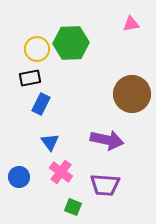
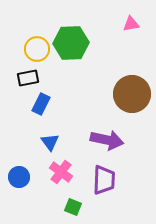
black rectangle: moved 2 px left
purple trapezoid: moved 1 px left, 5 px up; rotated 92 degrees counterclockwise
